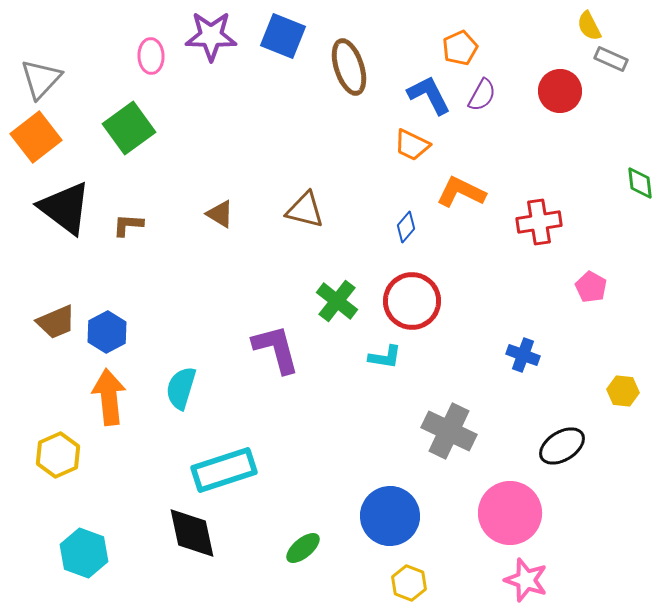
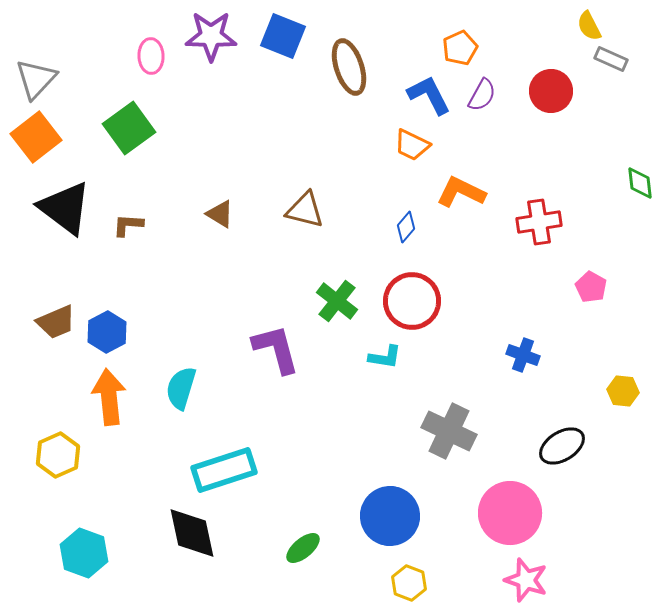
gray triangle at (41, 79): moved 5 px left
red circle at (560, 91): moved 9 px left
